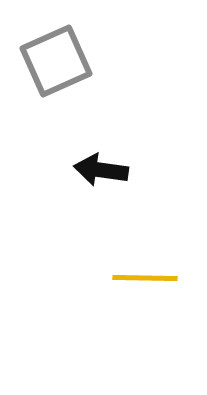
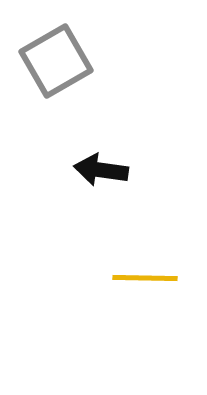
gray square: rotated 6 degrees counterclockwise
